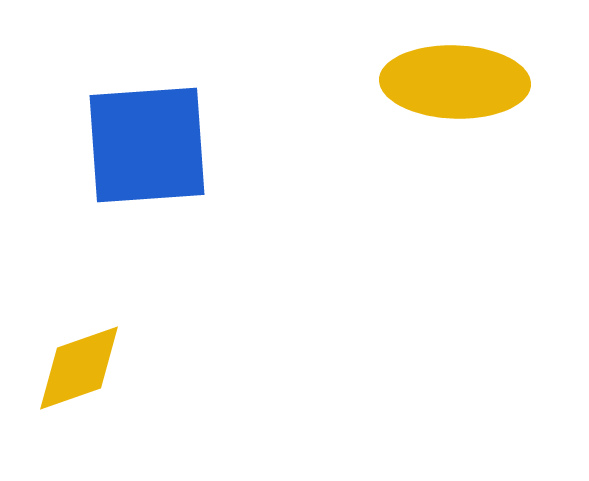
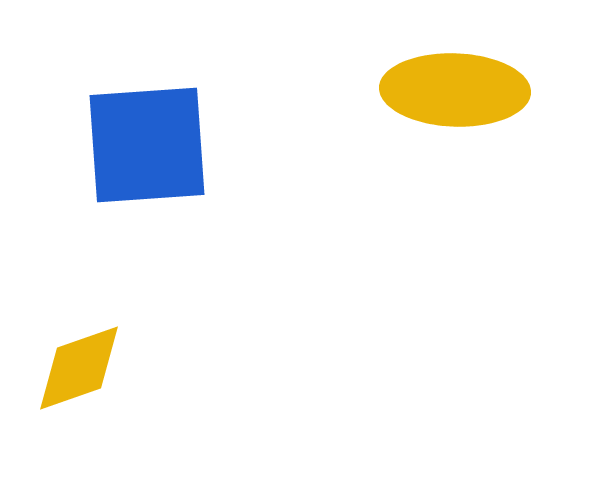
yellow ellipse: moved 8 px down
